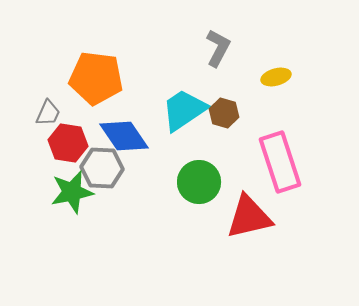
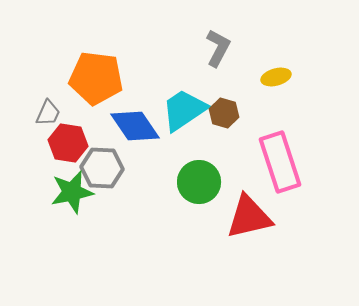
blue diamond: moved 11 px right, 10 px up
